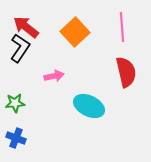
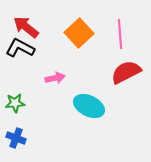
pink line: moved 2 px left, 7 px down
orange square: moved 4 px right, 1 px down
black L-shape: rotated 96 degrees counterclockwise
red semicircle: rotated 104 degrees counterclockwise
pink arrow: moved 1 px right, 2 px down
